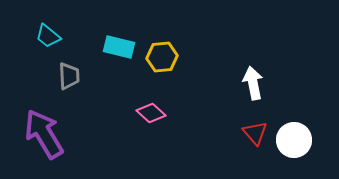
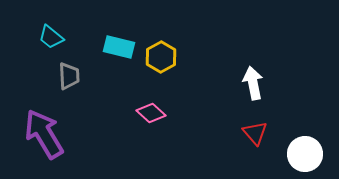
cyan trapezoid: moved 3 px right, 1 px down
yellow hexagon: moved 1 px left; rotated 24 degrees counterclockwise
white circle: moved 11 px right, 14 px down
